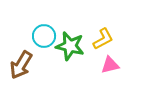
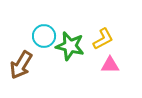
pink triangle: rotated 12 degrees clockwise
